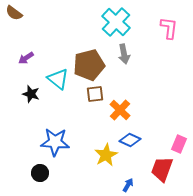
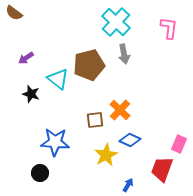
brown square: moved 26 px down
